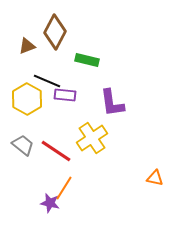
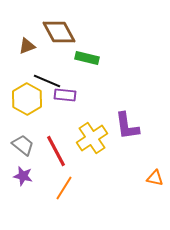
brown diamond: moved 4 px right; rotated 56 degrees counterclockwise
green rectangle: moved 2 px up
purple L-shape: moved 15 px right, 23 px down
red line: rotated 28 degrees clockwise
purple star: moved 27 px left, 27 px up
